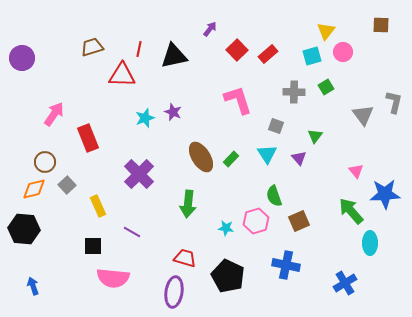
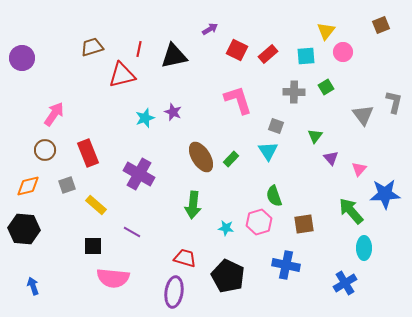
brown square at (381, 25): rotated 24 degrees counterclockwise
purple arrow at (210, 29): rotated 21 degrees clockwise
red square at (237, 50): rotated 20 degrees counterclockwise
cyan square at (312, 56): moved 6 px left; rotated 12 degrees clockwise
red triangle at (122, 75): rotated 16 degrees counterclockwise
red rectangle at (88, 138): moved 15 px down
cyan triangle at (267, 154): moved 1 px right, 3 px up
purple triangle at (299, 158): moved 32 px right
brown circle at (45, 162): moved 12 px up
pink triangle at (356, 171): moved 3 px right, 2 px up; rotated 21 degrees clockwise
purple cross at (139, 174): rotated 16 degrees counterclockwise
gray square at (67, 185): rotated 24 degrees clockwise
orange diamond at (34, 189): moved 6 px left, 3 px up
green arrow at (188, 204): moved 5 px right, 1 px down
yellow rectangle at (98, 206): moved 2 px left, 1 px up; rotated 25 degrees counterclockwise
pink hexagon at (256, 221): moved 3 px right, 1 px down
brown square at (299, 221): moved 5 px right, 3 px down; rotated 15 degrees clockwise
cyan ellipse at (370, 243): moved 6 px left, 5 px down
